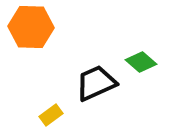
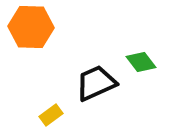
green diamond: rotated 12 degrees clockwise
